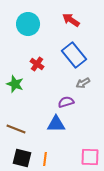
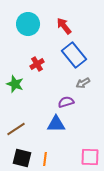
red arrow: moved 7 px left, 6 px down; rotated 18 degrees clockwise
red cross: rotated 24 degrees clockwise
brown line: rotated 54 degrees counterclockwise
